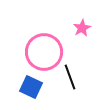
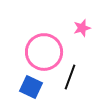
pink star: rotated 12 degrees clockwise
black line: rotated 40 degrees clockwise
